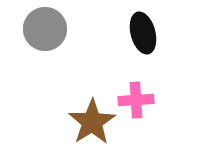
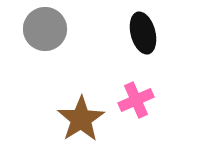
pink cross: rotated 20 degrees counterclockwise
brown star: moved 11 px left, 3 px up
